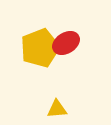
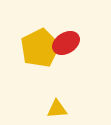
yellow pentagon: rotated 6 degrees counterclockwise
